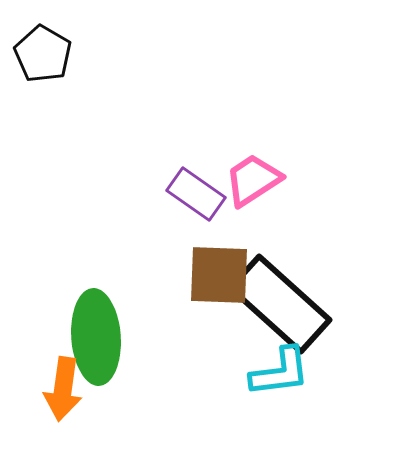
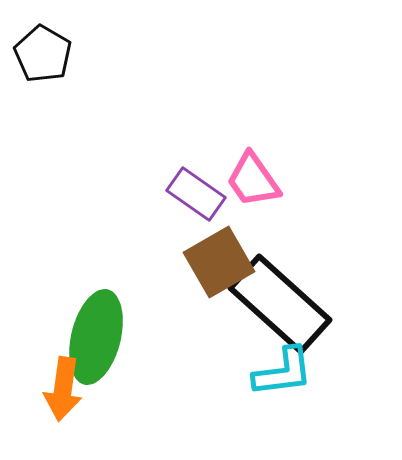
pink trapezoid: rotated 92 degrees counterclockwise
brown square: moved 13 px up; rotated 32 degrees counterclockwise
green ellipse: rotated 18 degrees clockwise
cyan L-shape: moved 3 px right
